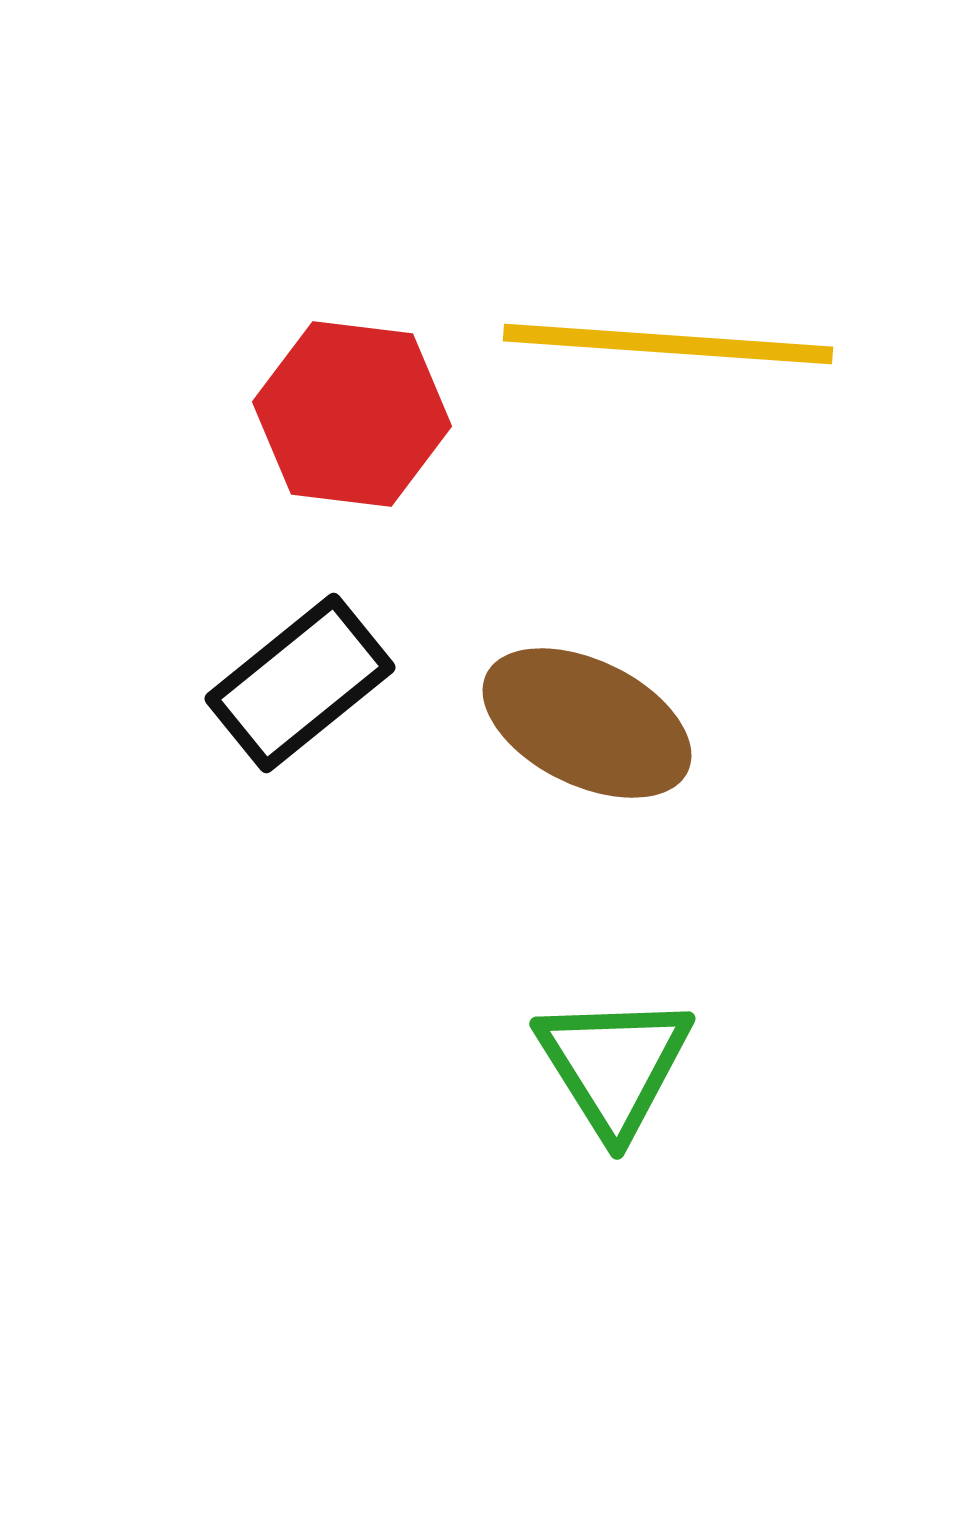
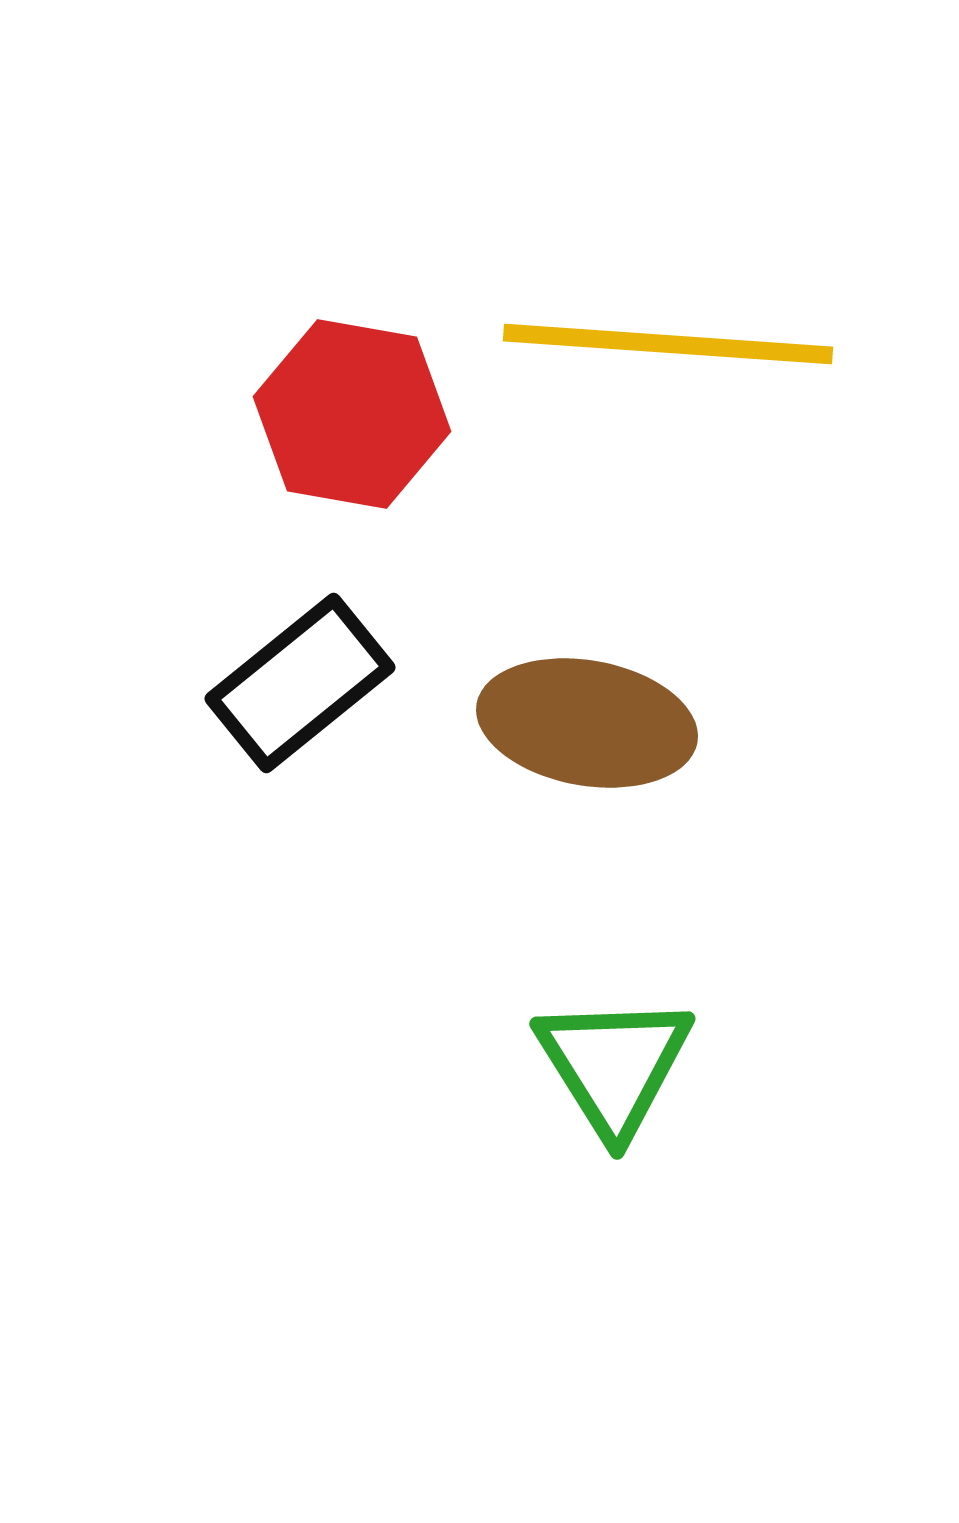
red hexagon: rotated 3 degrees clockwise
brown ellipse: rotated 16 degrees counterclockwise
